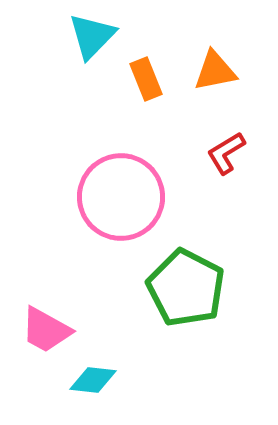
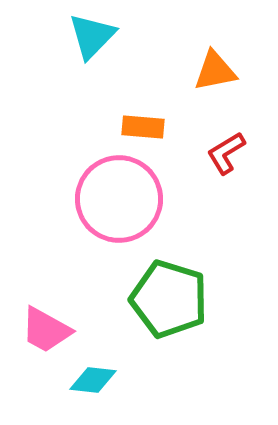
orange rectangle: moved 3 px left, 48 px down; rotated 63 degrees counterclockwise
pink circle: moved 2 px left, 2 px down
green pentagon: moved 17 px left, 11 px down; rotated 10 degrees counterclockwise
